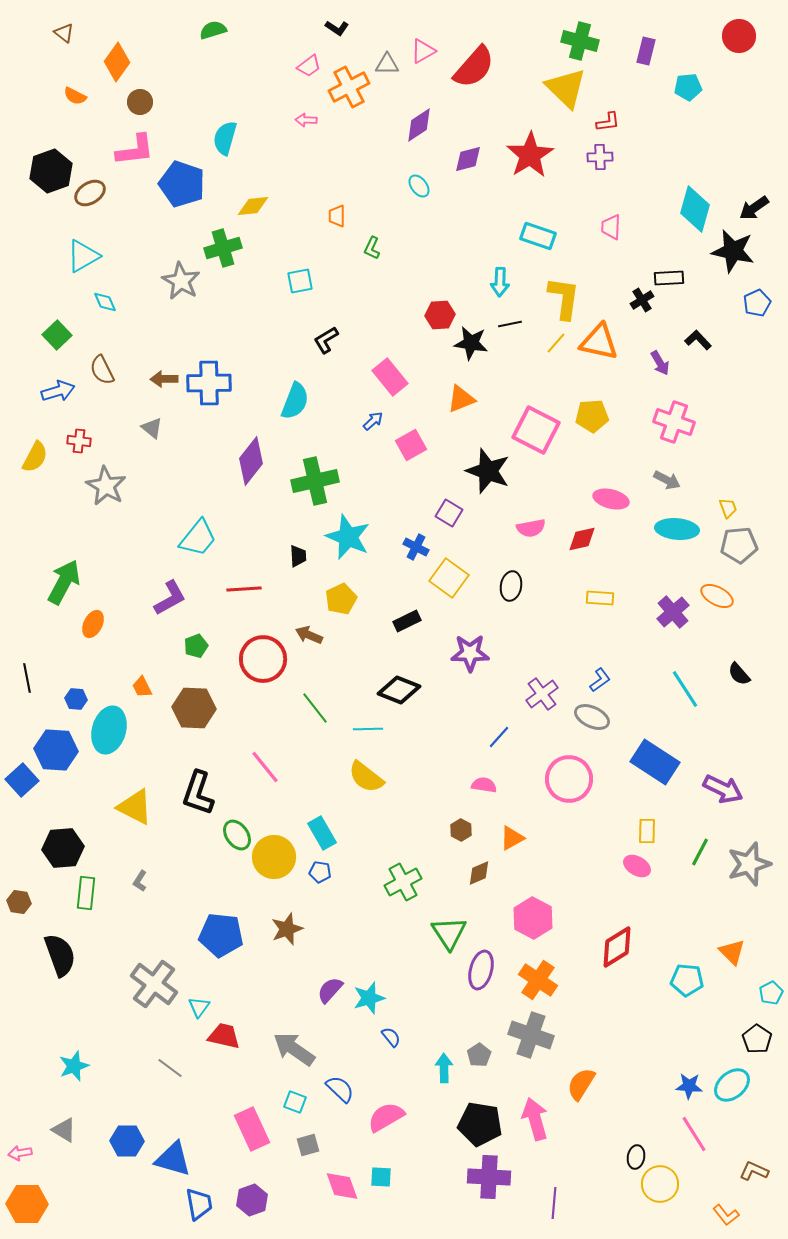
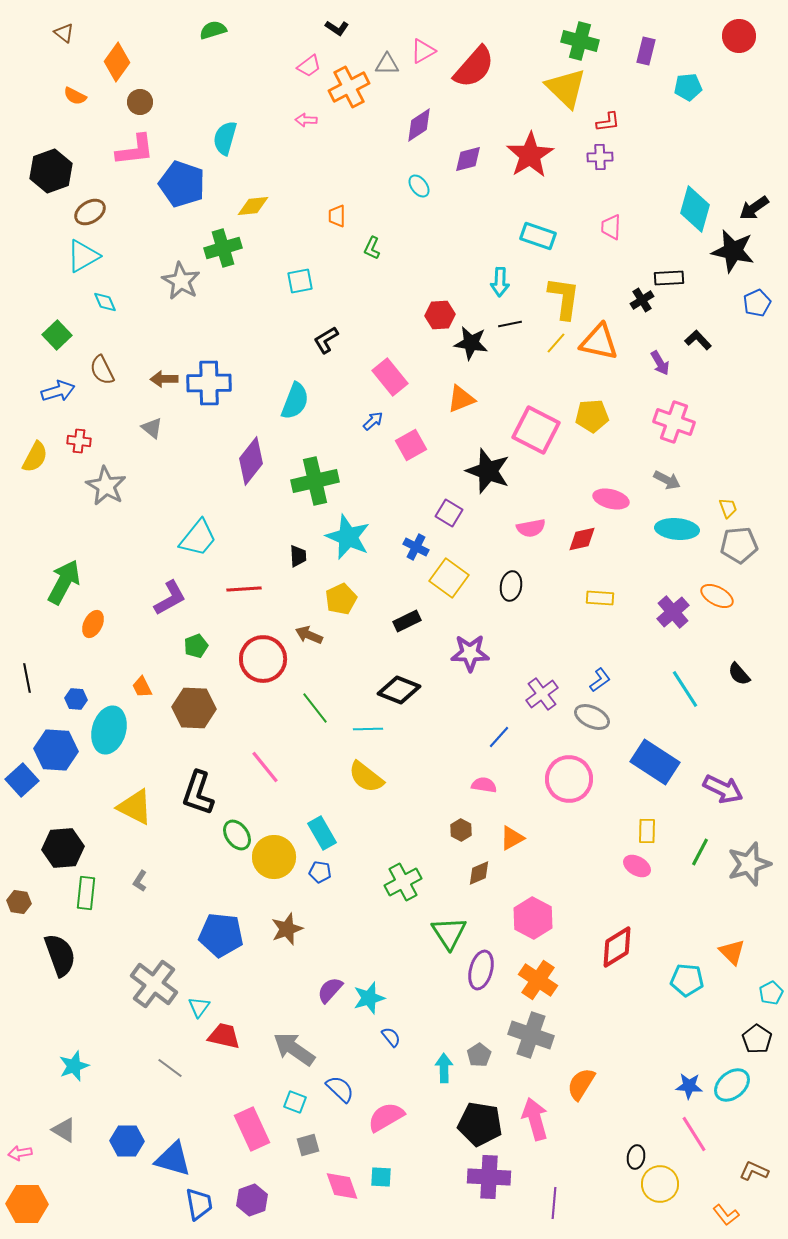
brown ellipse at (90, 193): moved 19 px down
